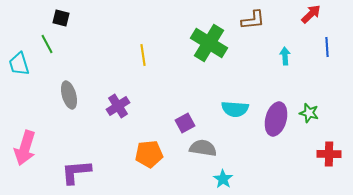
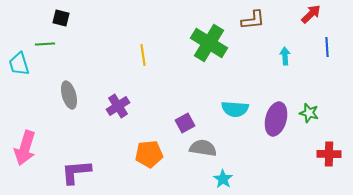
green line: moved 2 px left; rotated 66 degrees counterclockwise
